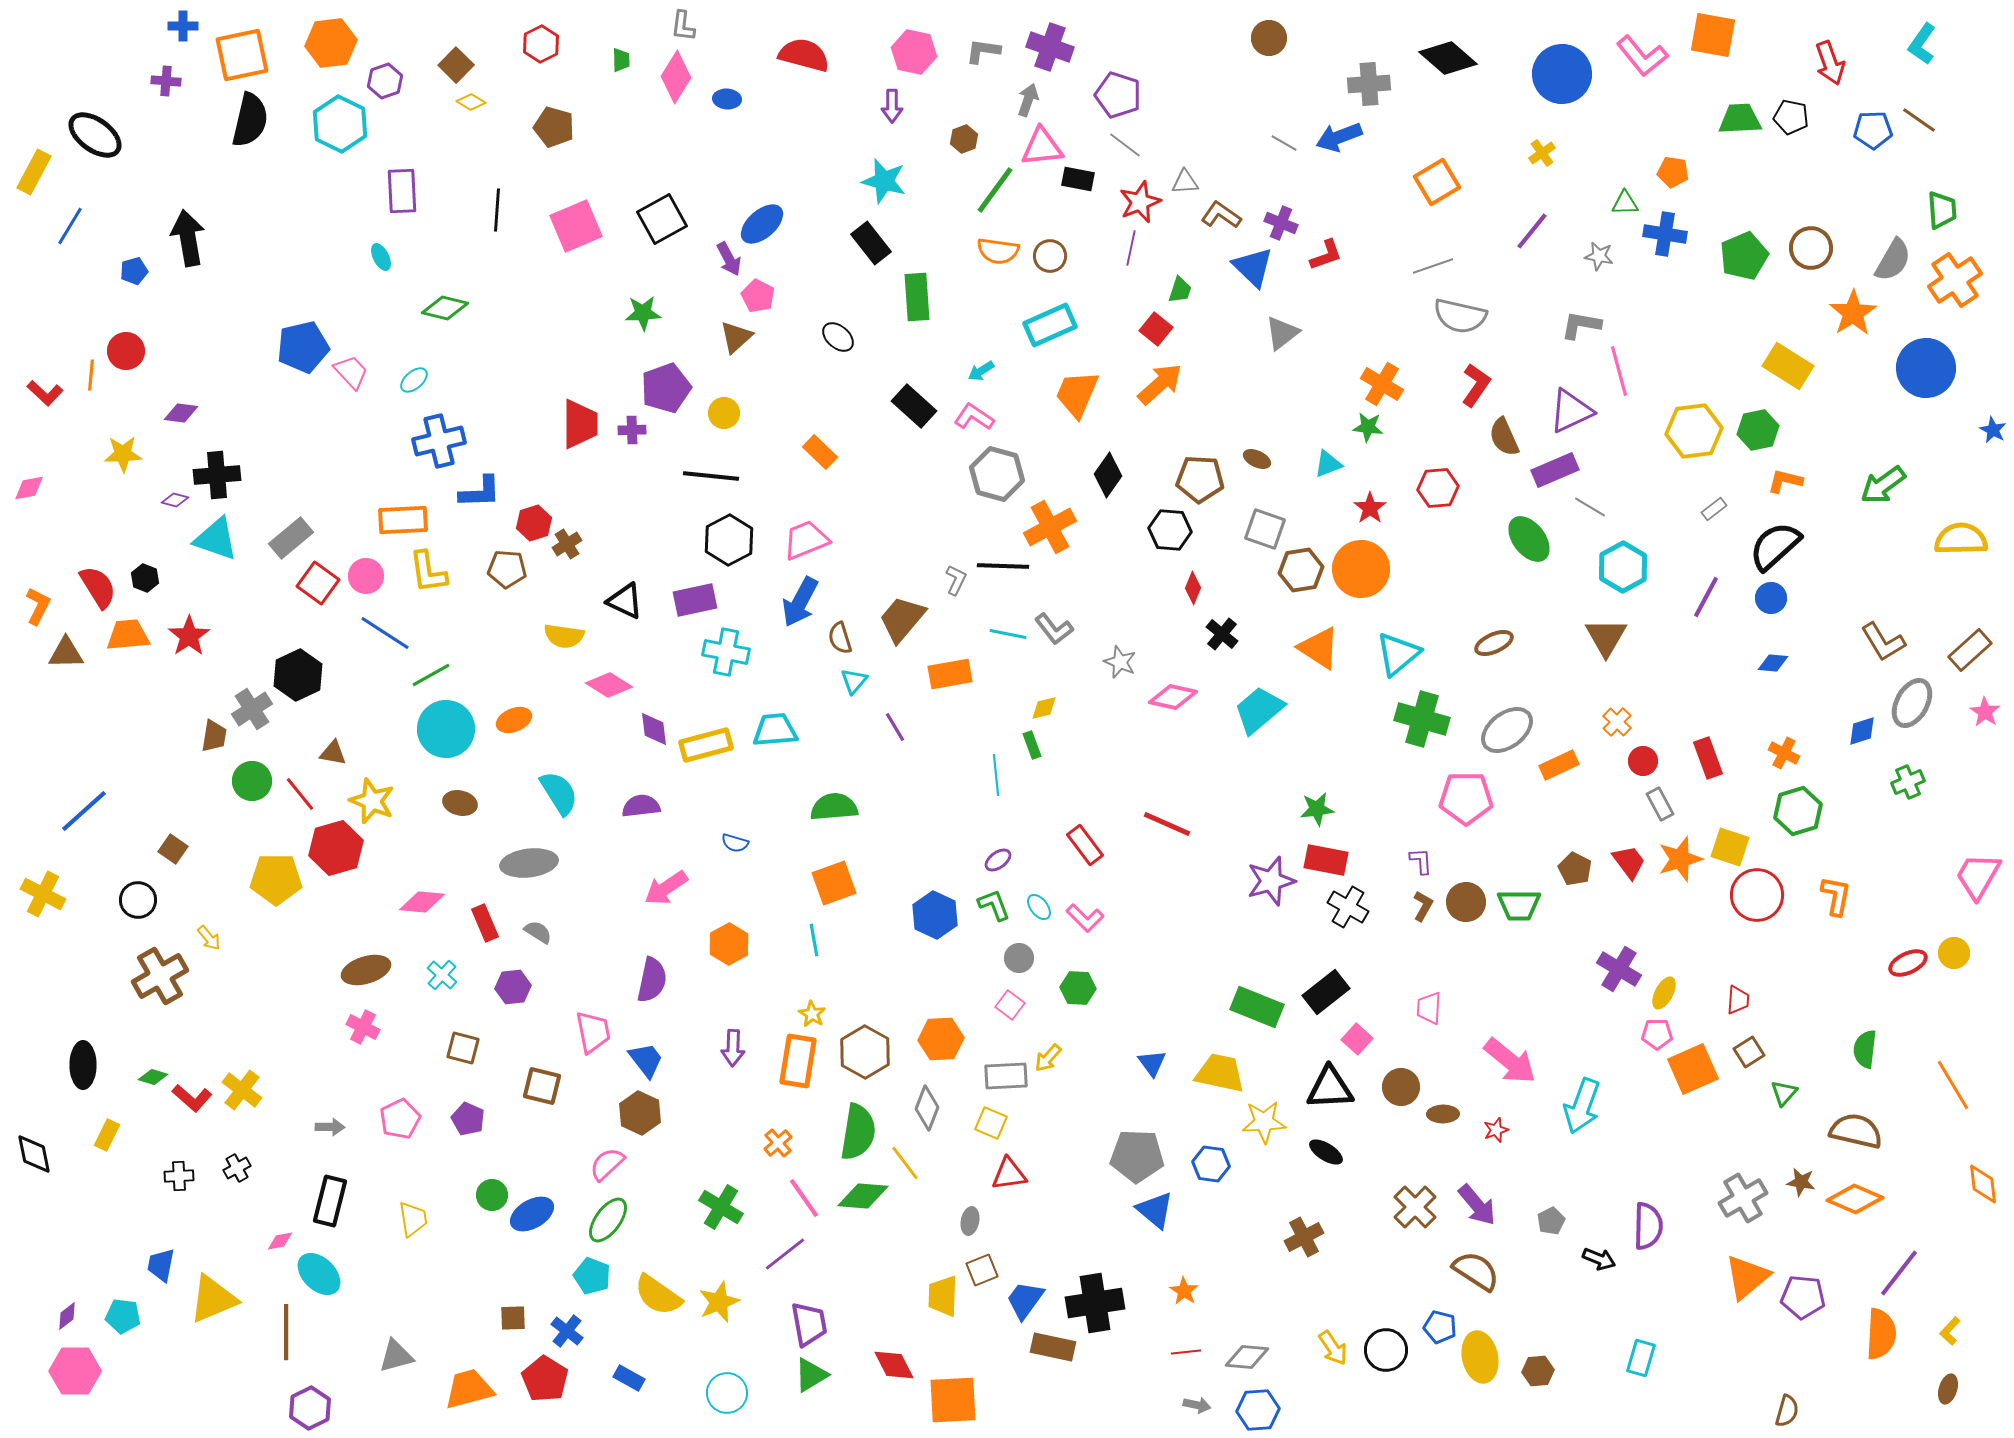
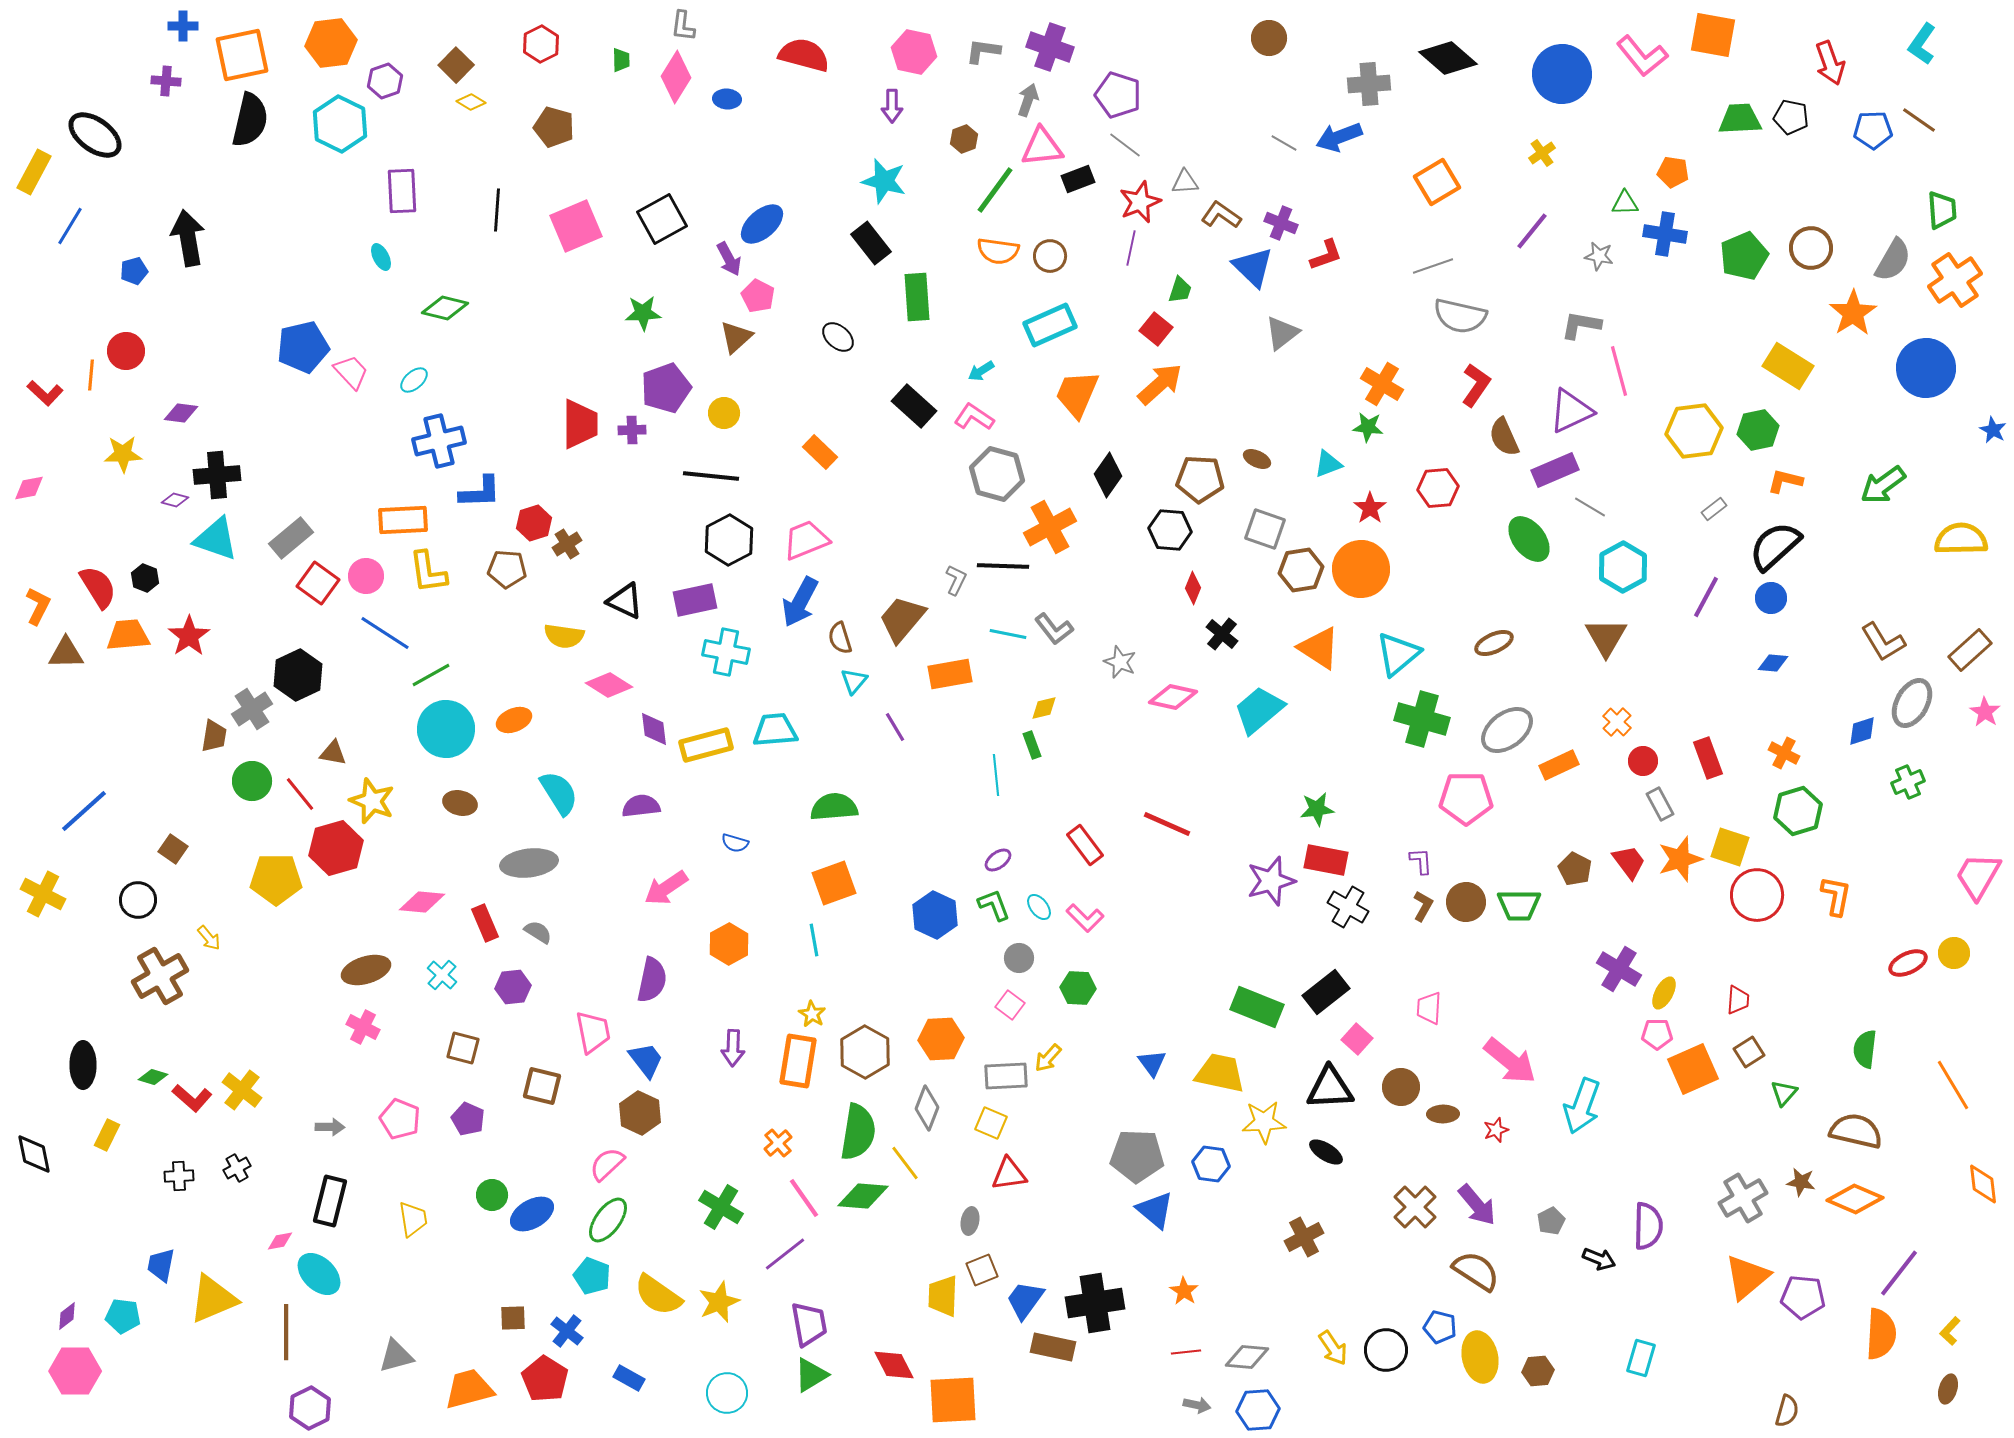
black rectangle at (1078, 179): rotated 32 degrees counterclockwise
pink pentagon at (400, 1119): rotated 24 degrees counterclockwise
